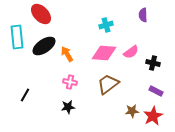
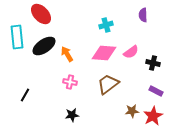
black star: moved 4 px right, 8 px down
